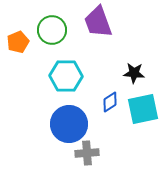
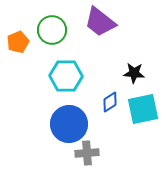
purple trapezoid: moved 2 px right; rotated 32 degrees counterclockwise
